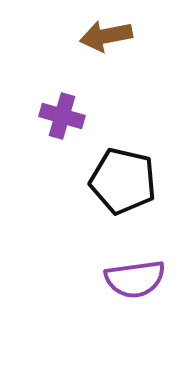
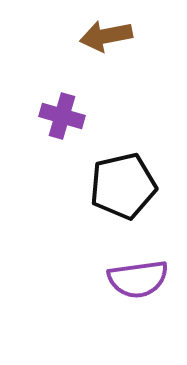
black pentagon: moved 5 px down; rotated 26 degrees counterclockwise
purple semicircle: moved 3 px right
